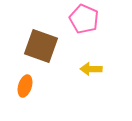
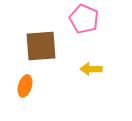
brown square: rotated 24 degrees counterclockwise
